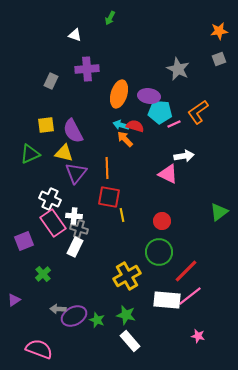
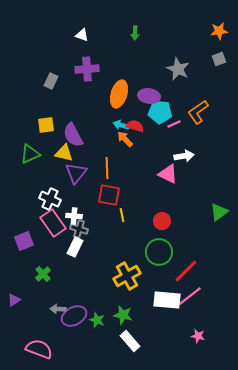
green arrow at (110, 18): moved 25 px right, 15 px down; rotated 24 degrees counterclockwise
white triangle at (75, 35): moved 7 px right
purple semicircle at (73, 131): moved 4 px down
red square at (109, 197): moved 2 px up
green star at (126, 315): moved 3 px left
